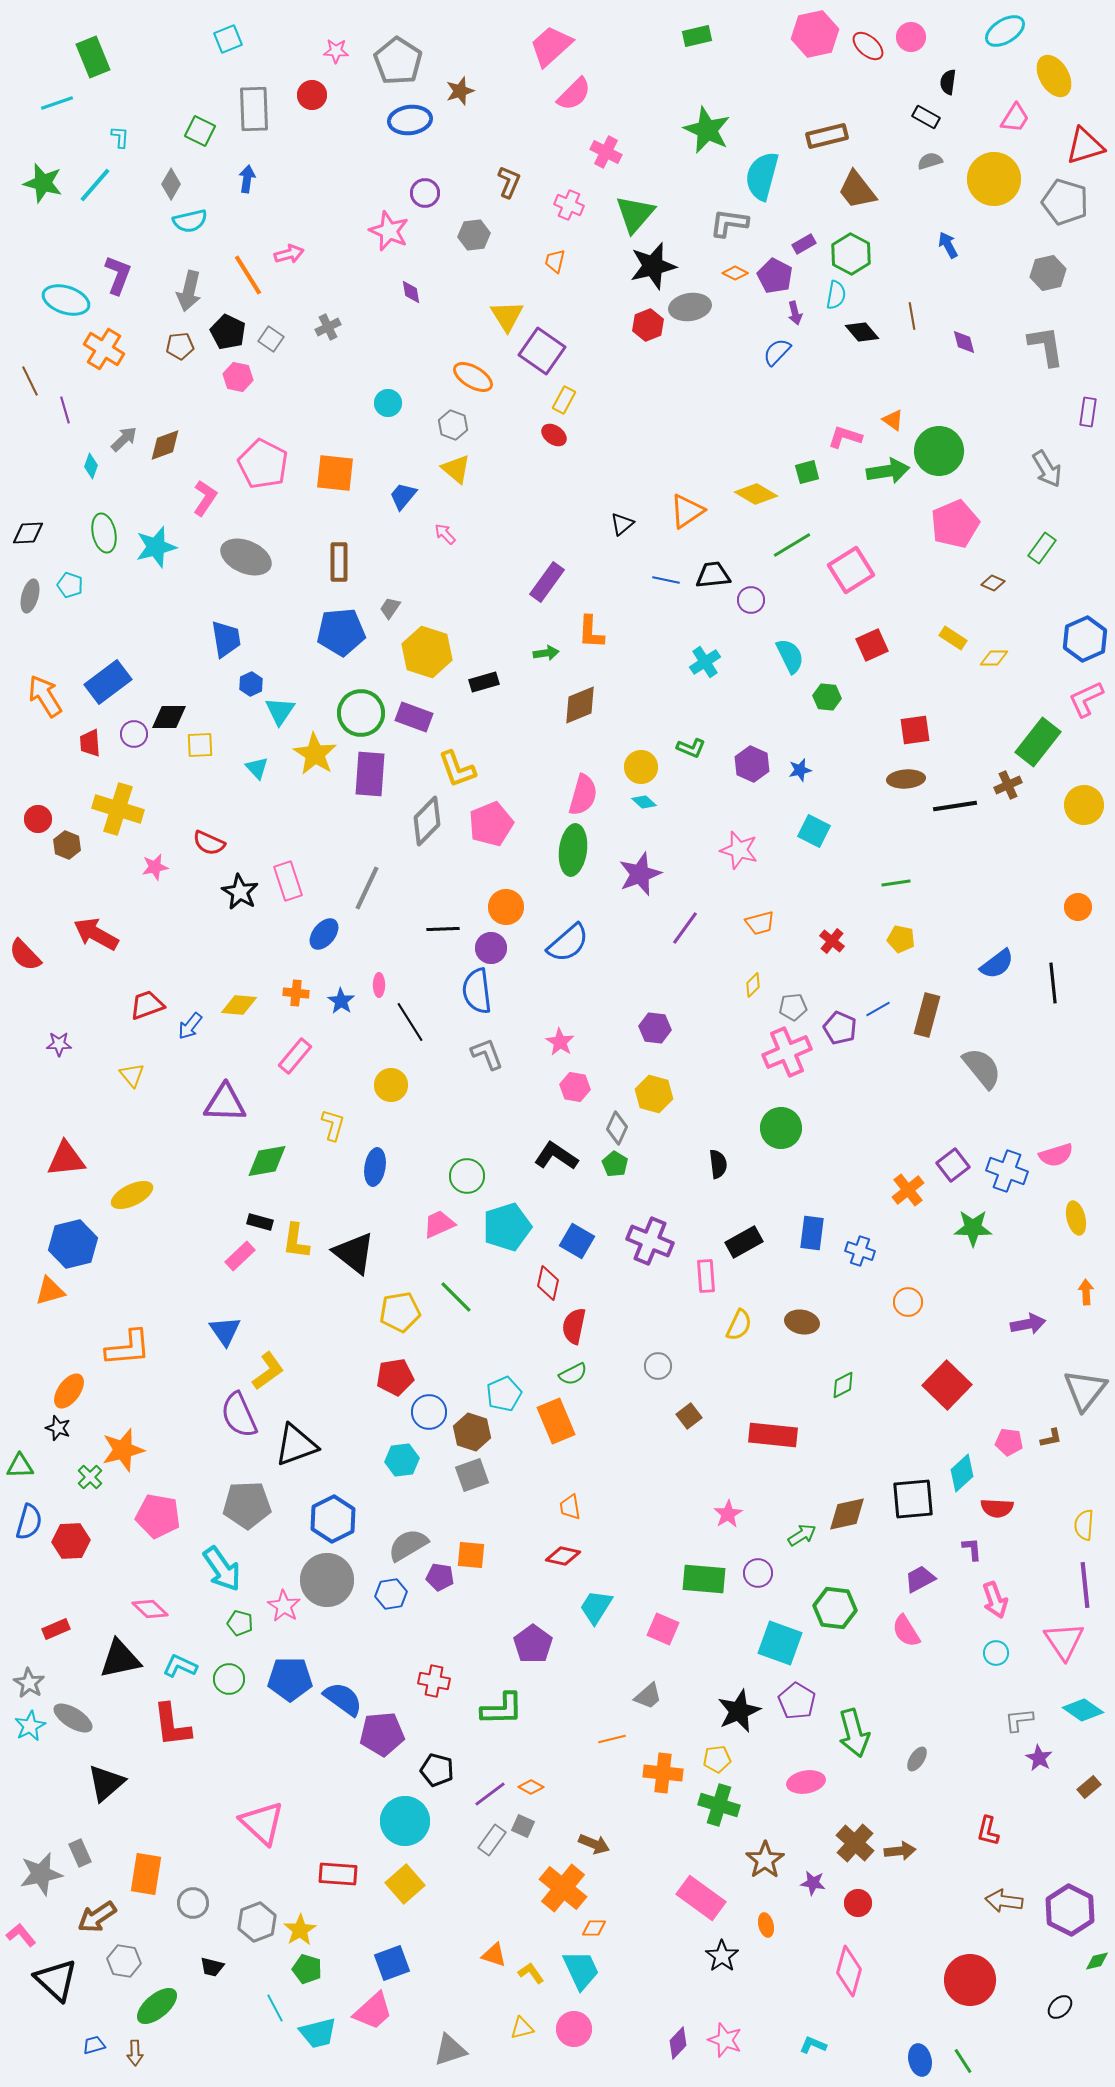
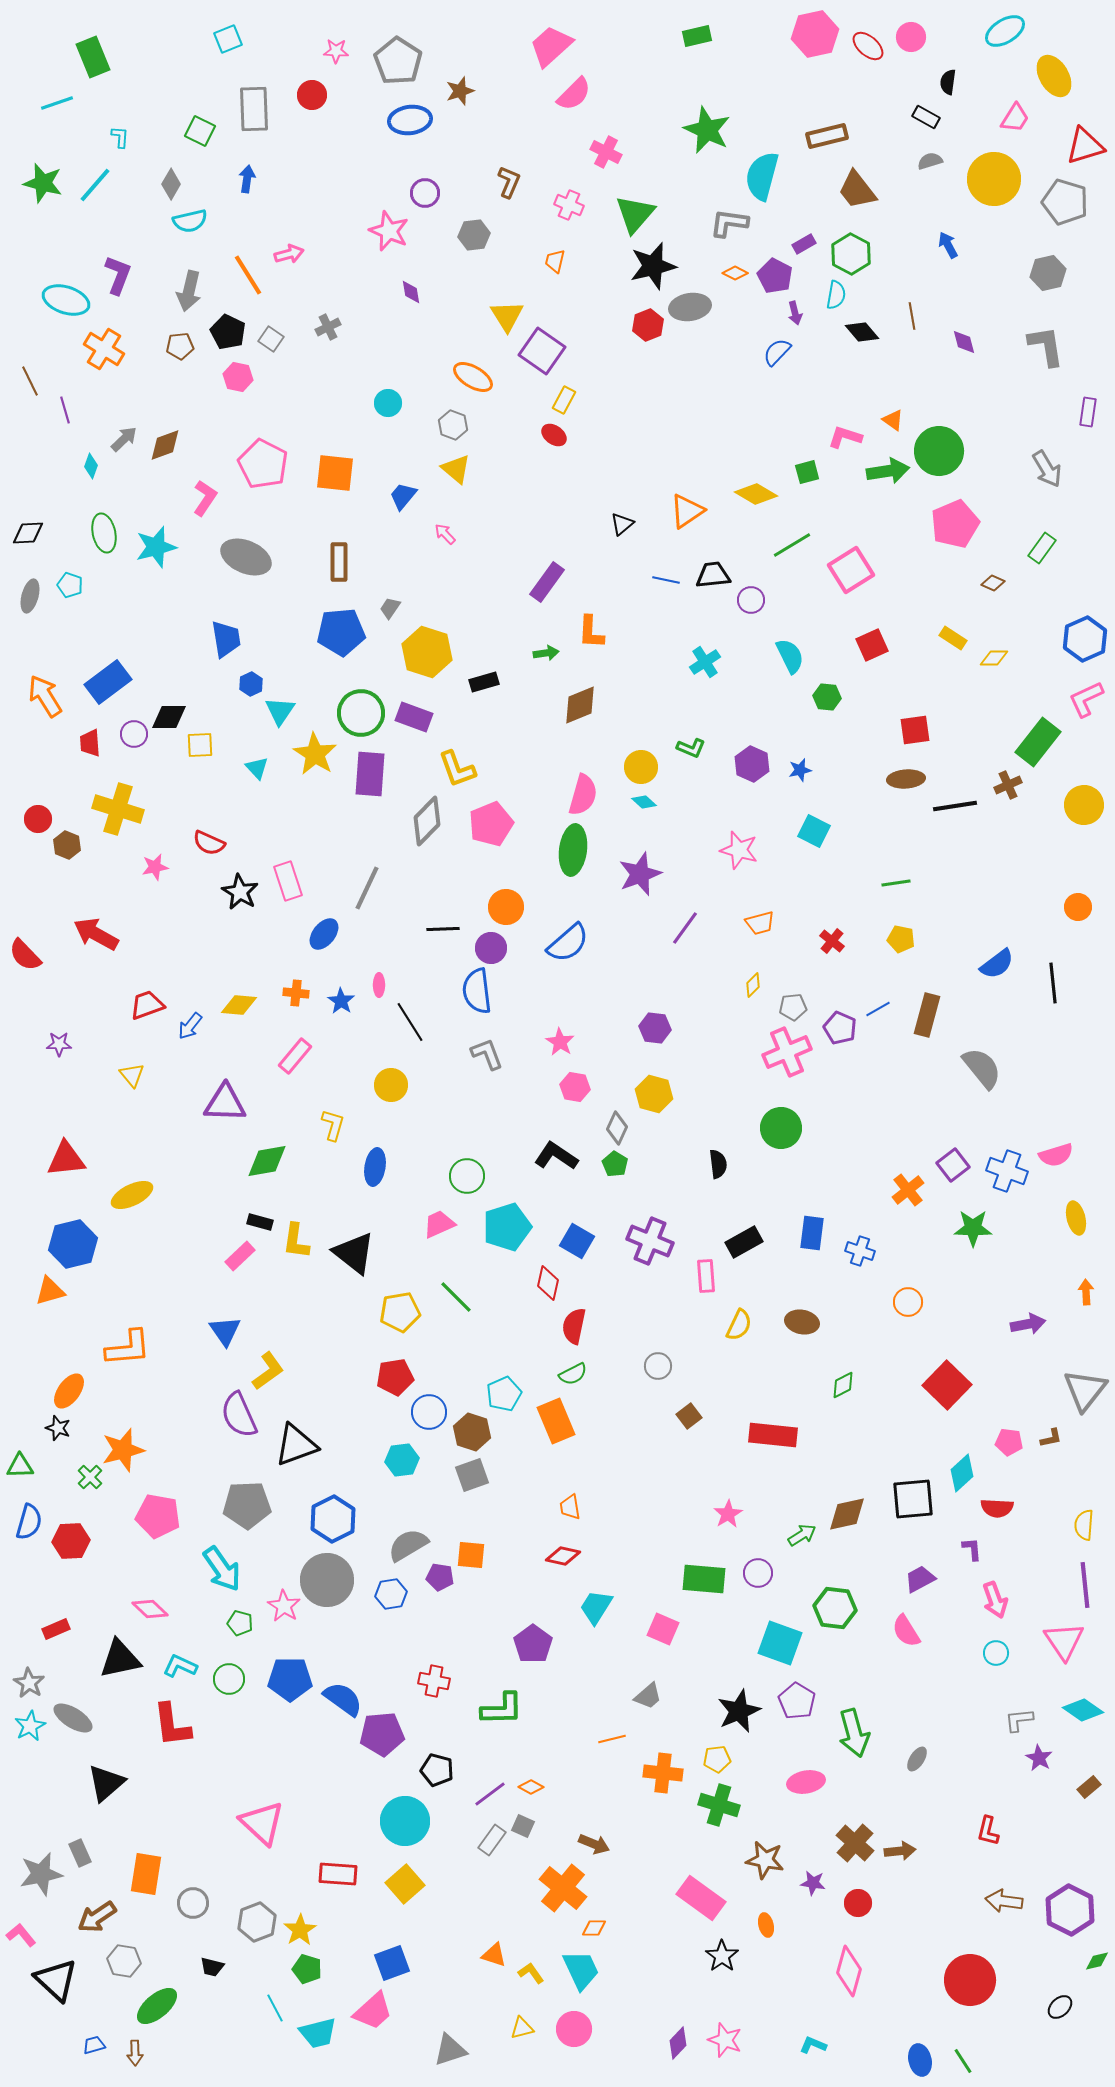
brown star at (765, 1860): rotated 27 degrees counterclockwise
